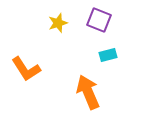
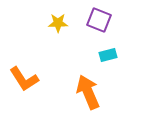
yellow star: rotated 18 degrees clockwise
orange L-shape: moved 2 px left, 10 px down
